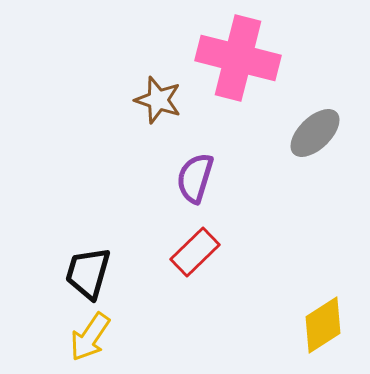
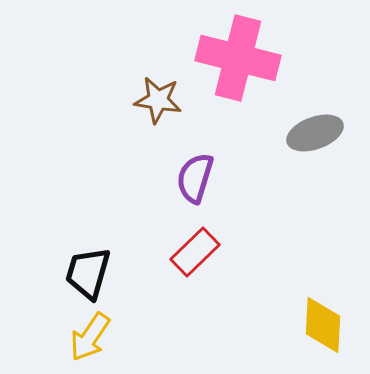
brown star: rotated 9 degrees counterclockwise
gray ellipse: rotated 24 degrees clockwise
yellow diamond: rotated 54 degrees counterclockwise
